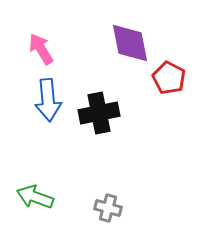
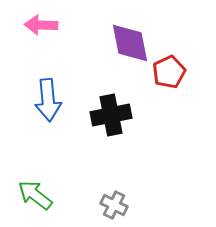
pink arrow: moved 24 px up; rotated 56 degrees counterclockwise
red pentagon: moved 6 px up; rotated 20 degrees clockwise
black cross: moved 12 px right, 2 px down
green arrow: moved 2 px up; rotated 18 degrees clockwise
gray cross: moved 6 px right, 3 px up; rotated 12 degrees clockwise
